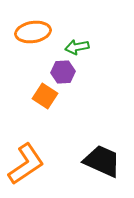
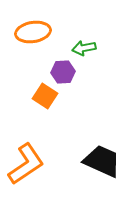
green arrow: moved 7 px right, 1 px down
